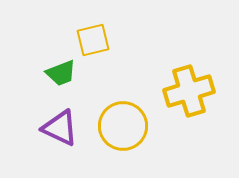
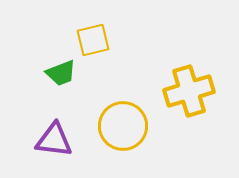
purple triangle: moved 6 px left, 12 px down; rotated 18 degrees counterclockwise
